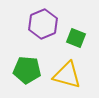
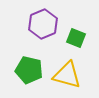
green pentagon: moved 2 px right; rotated 8 degrees clockwise
